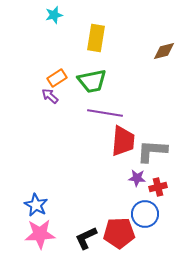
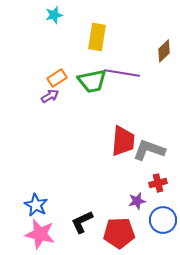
yellow rectangle: moved 1 px right, 1 px up
brown diamond: rotated 30 degrees counterclockwise
purple arrow: rotated 108 degrees clockwise
purple line: moved 17 px right, 40 px up
gray L-shape: moved 3 px left, 1 px up; rotated 16 degrees clockwise
purple star: moved 23 px down; rotated 18 degrees counterclockwise
red cross: moved 4 px up
blue circle: moved 18 px right, 6 px down
pink star: rotated 16 degrees clockwise
black L-shape: moved 4 px left, 16 px up
